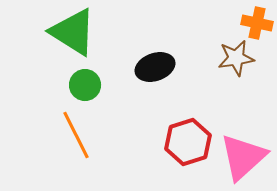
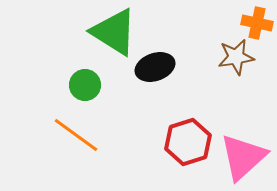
green triangle: moved 41 px right
brown star: moved 1 px up
orange line: rotated 27 degrees counterclockwise
